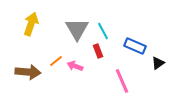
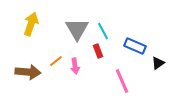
pink arrow: rotated 119 degrees counterclockwise
